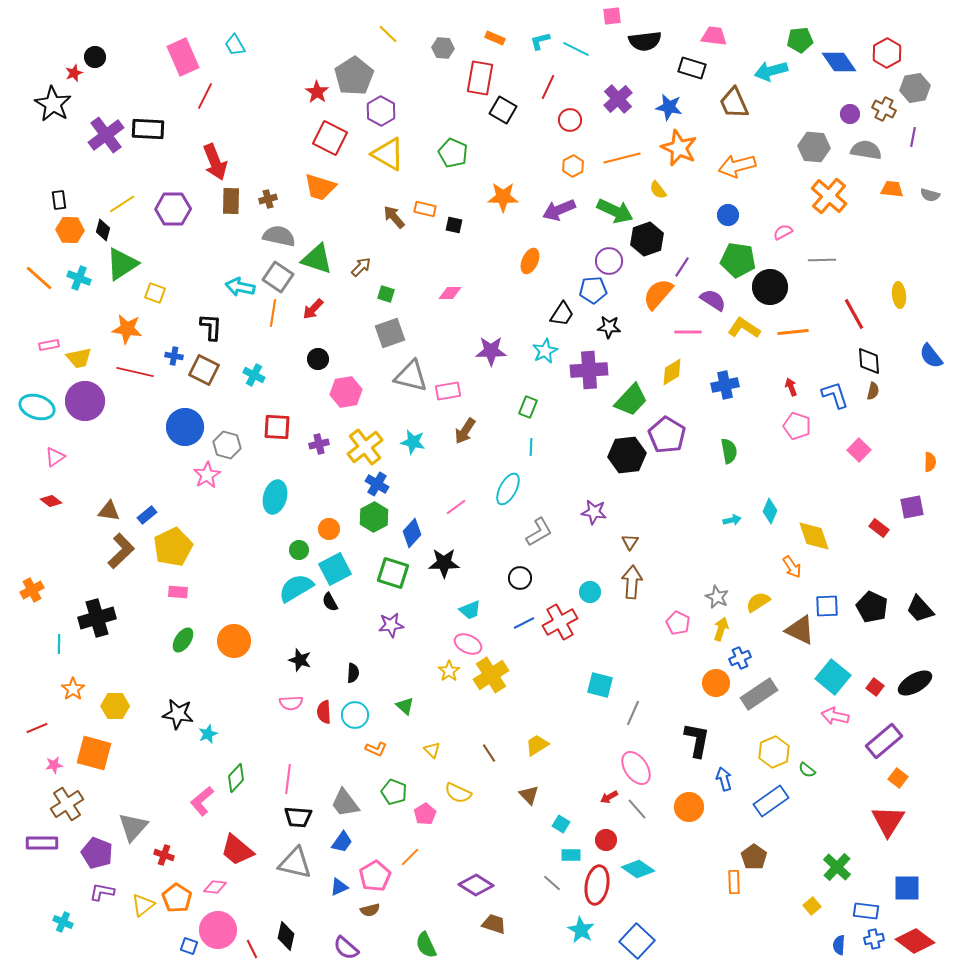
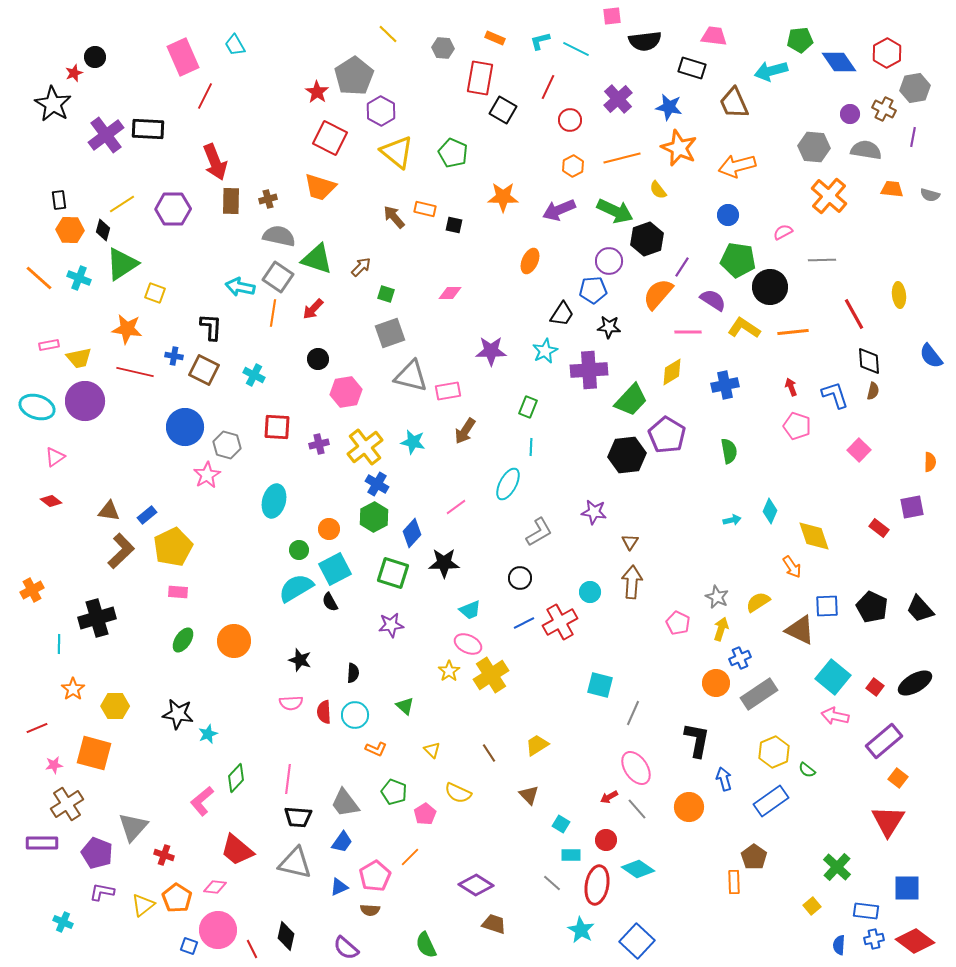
yellow triangle at (388, 154): moved 9 px right, 2 px up; rotated 9 degrees clockwise
cyan ellipse at (508, 489): moved 5 px up
cyan ellipse at (275, 497): moved 1 px left, 4 px down
brown semicircle at (370, 910): rotated 18 degrees clockwise
